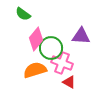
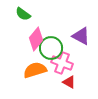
purple triangle: rotated 24 degrees clockwise
